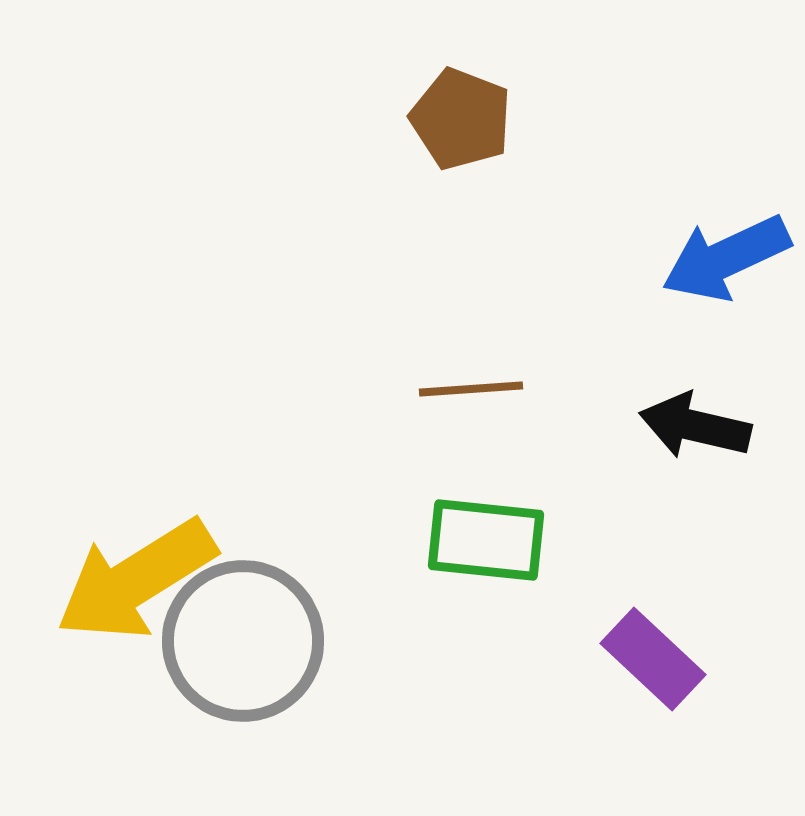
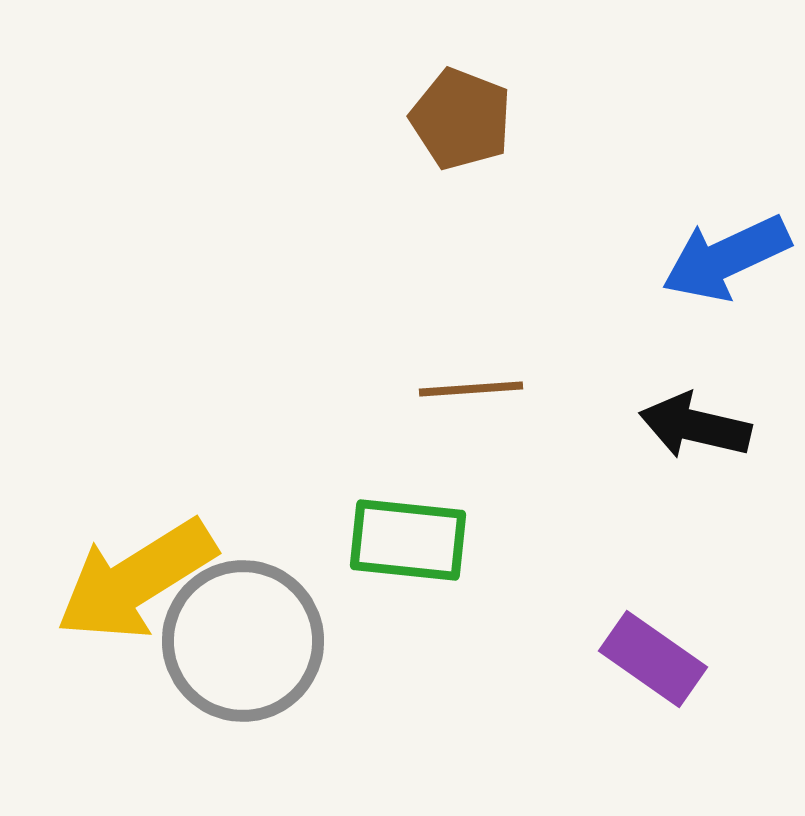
green rectangle: moved 78 px left
purple rectangle: rotated 8 degrees counterclockwise
